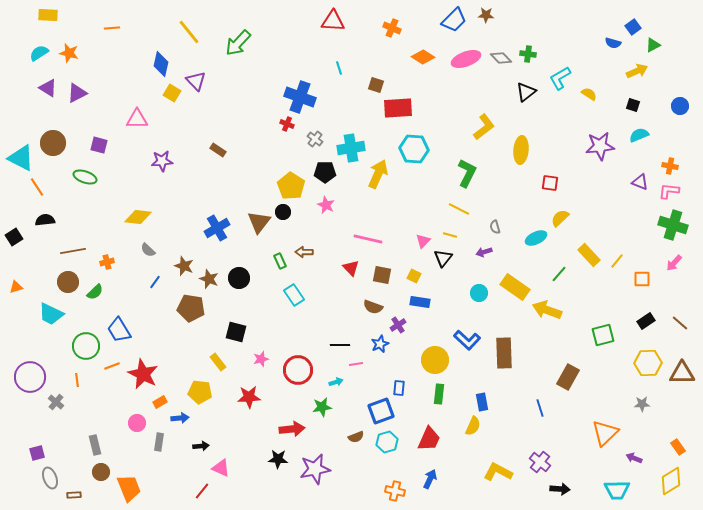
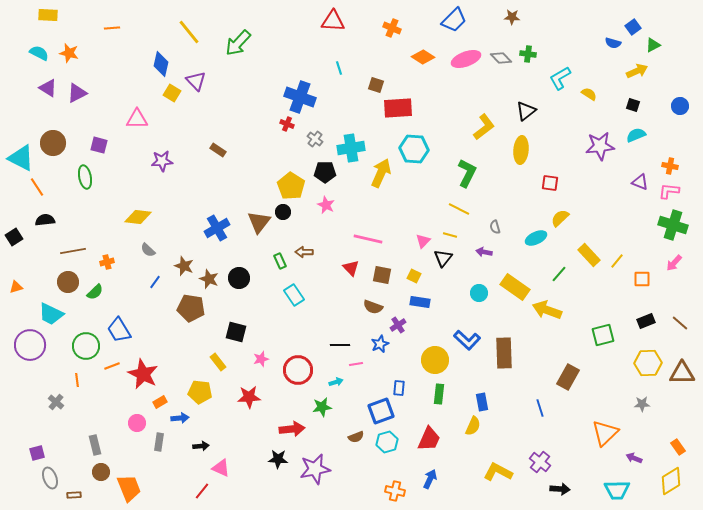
brown star at (486, 15): moved 26 px right, 2 px down
cyan semicircle at (39, 53): rotated 60 degrees clockwise
black triangle at (526, 92): moved 19 px down
cyan semicircle at (639, 135): moved 3 px left
yellow arrow at (378, 174): moved 3 px right, 1 px up
green ellipse at (85, 177): rotated 60 degrees clockwise
purple arrow at (484, 252): rotated 28 degrees clockwise
black rectangle at (646, 321): rotated 12 degrees clockwise
purple circle at (30, 377): moved 32 px up
